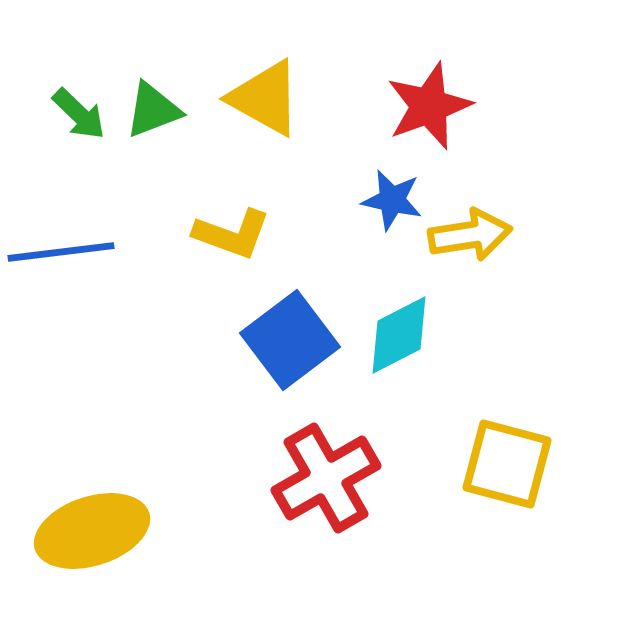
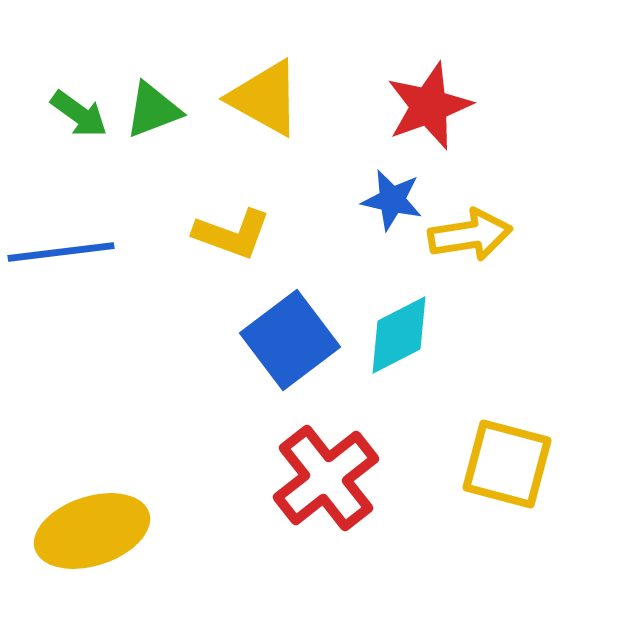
green arrow: rotated 8 degrees counterclockwise
red cross: rotated 8 degrees counterclockwise
